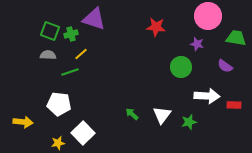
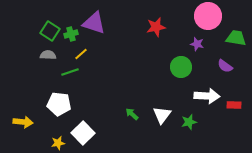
purple triangle: moved 4 px down
red star: rotated 18 degrees counterclockwise
green square: rotated 12 degrees clockwise
